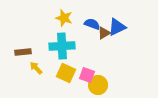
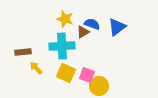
yellow star: moved 1 px right, 1 px down
blue triangle: rotated 12 degrees counterclockwise
brown triangle: moved 21 px left, 1 px up
yellow circle: moved 1 px right, 1 px down
